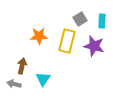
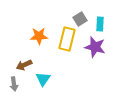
cyan rectangle: moved 2 px left, 3 px down
yellow rectangle: moved 2 px up
purple star: moved 1 px right, 1 px down
brown arrow: moved 2 px right, 1 px up; rotated 126 degrees counterclockwise
gray arrow: rotated 112 degrees counterclockwise
